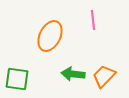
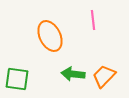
orange ellipse: rotated 52 degrees counterclockwise
